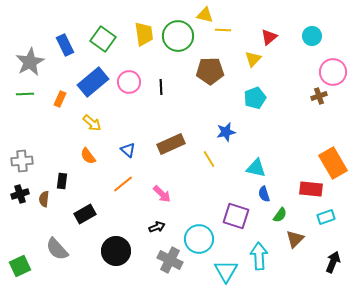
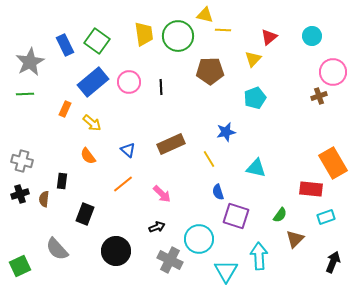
green square at (103, 39): moved 6 px left, 2 px down
orange rectangle at (60, 99): moved 5 px right, 10 px down
gray cross at (22, 161): rotated 20 degrees clockwise
blue semicircle at (264, 194): moved 46 px left, 2 px up
black rectangle at (85, 214): rotated 40 degrees counterclockwise
